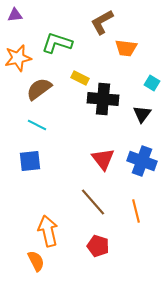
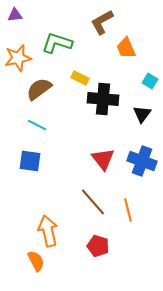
orange trapezoid: rotated 60 degrees clockwise
cyan square: moved 2 px left, 2 px up
blue square: rotated 15 degrees clockwise
orange line: moved 8 px left, 1 px up
